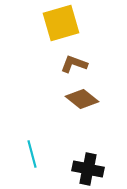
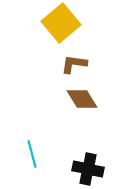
yellow square: rotated 24 degrees counterclockwise
brown L-shape: rotated 12 degrees counterclockwise
brown diamond: rotated 20 degrees clockwise
